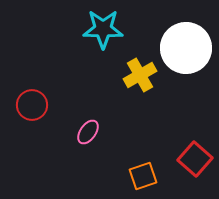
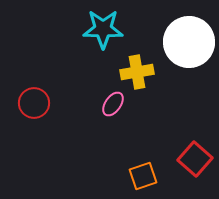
white circle: moved 3 px right, 6 px up
yellow cross: moved 3 px left, 3 px up; rotated 20 degrees clockwise
red circle: moved 2 px right, 2 px up
pink ellipse: moved 25 px right, 28 px up
